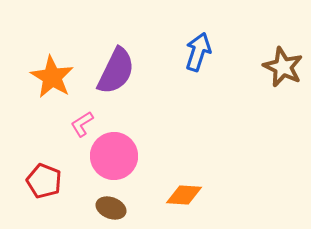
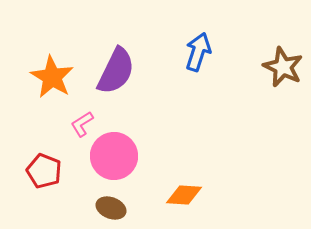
red pentagon: moved 10 px up
